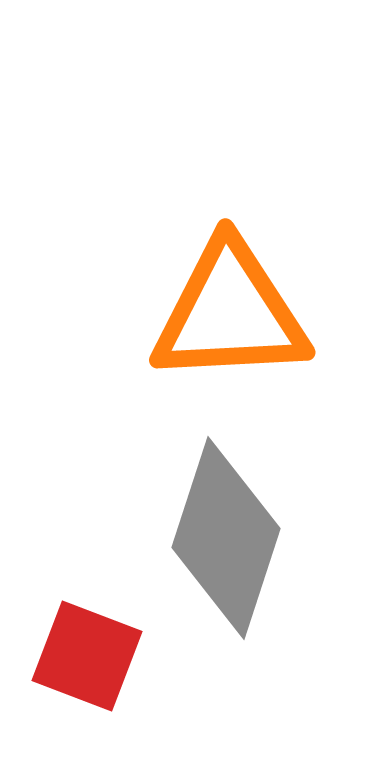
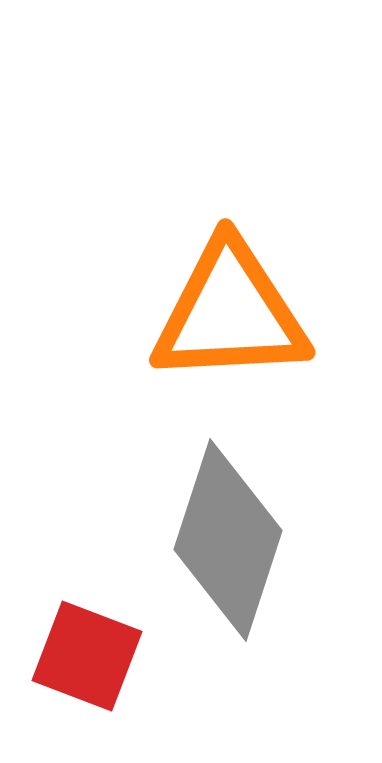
gray diamond: moved 2 px right, 2 px down
